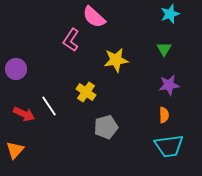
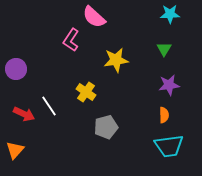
cyan star: rotated 18 degrees clockwise
